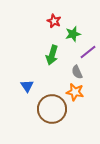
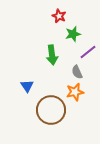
red star: moved 5 px right, 5 px up
green arrow: rotated 24 degrees counterclockwise
orange star: rotated 24 degrees counterclockwise
brown circle: moved 1 px left, 1 px down
